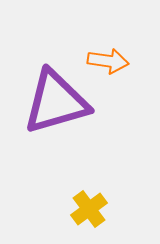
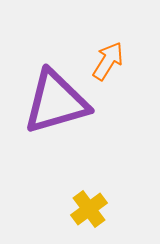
orange arrow: rotated 66 degrees counterclockwise
